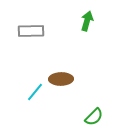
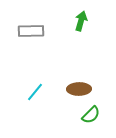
green arrow: moved 6 px left
brown ellipse: moved 18 px right, 10 px down
green semicircle: moved 3 px left, 2 px up
